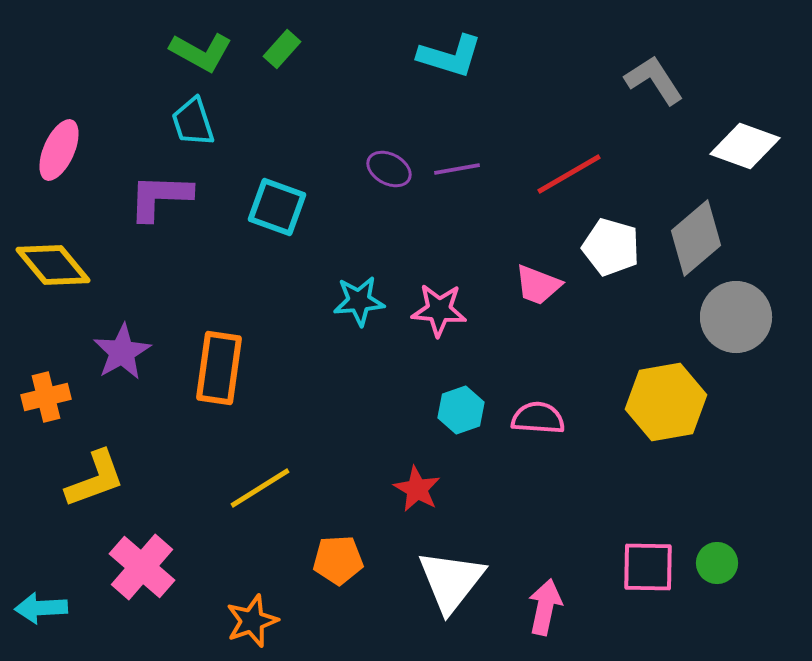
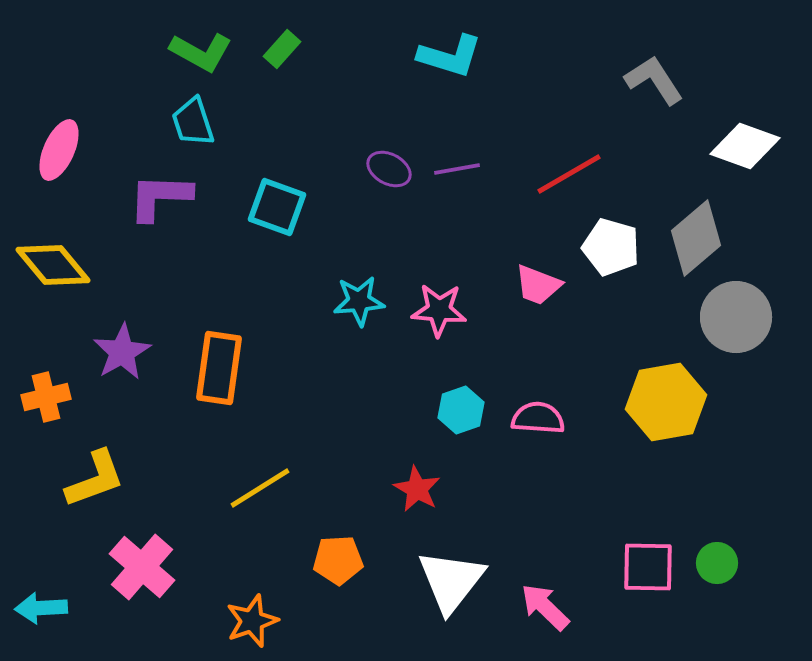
pink arrow: rotated 58 degrees counterclockwise
